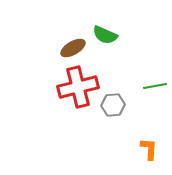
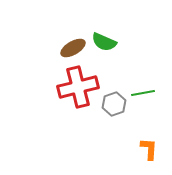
green semicircle: moved 1 px left, 7 px down
green line: moved 12 px left, 7 px down
gray hexagon: moved 1 px right, 1 px up; rotated 15 degrees counterclockwise
